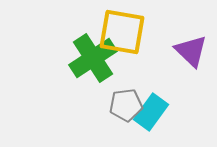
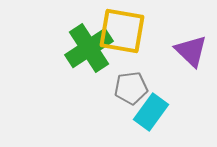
yellow square: moved 1 px up
green cross: moved 4 px left, 10 px up
gray pentagon: moved 5 px right, 17 px up
